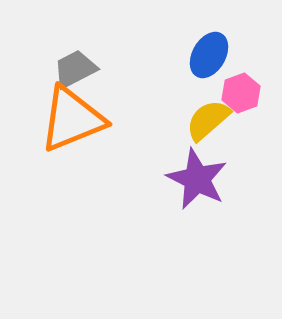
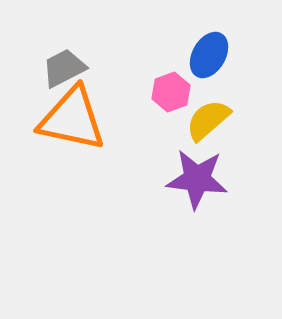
gray trapezoid: moved 11 px left, 1 px up
pink hexagon: moved 70 px left, 1 px up
orange triangle: rotated 34 degrees clockwise
purple star: rotated 20 degrees counterclockwise
